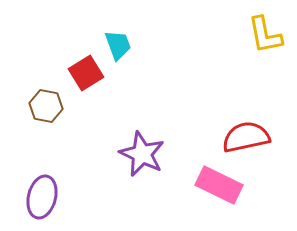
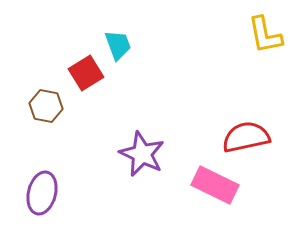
pink rectangle: moved 4 px left
purple ellipse: moved 4 px up
